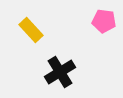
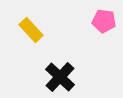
black cross: moved 5 px down; rotated 16 degrees counterclockwise
